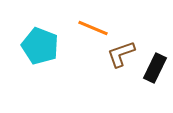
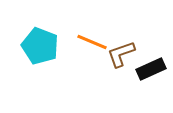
orange line: moved 1 px left, 14 px down
black rectangle: moved 4 px left, 1 px down; rotated 40 degrees clockwise
